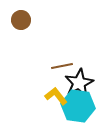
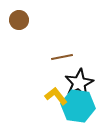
brown circle: moved 2 px left
brown line: moved 9 px up
